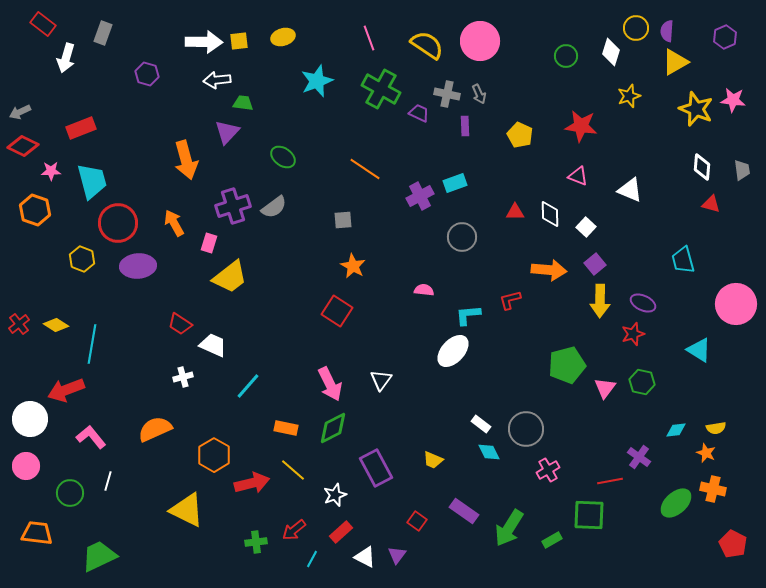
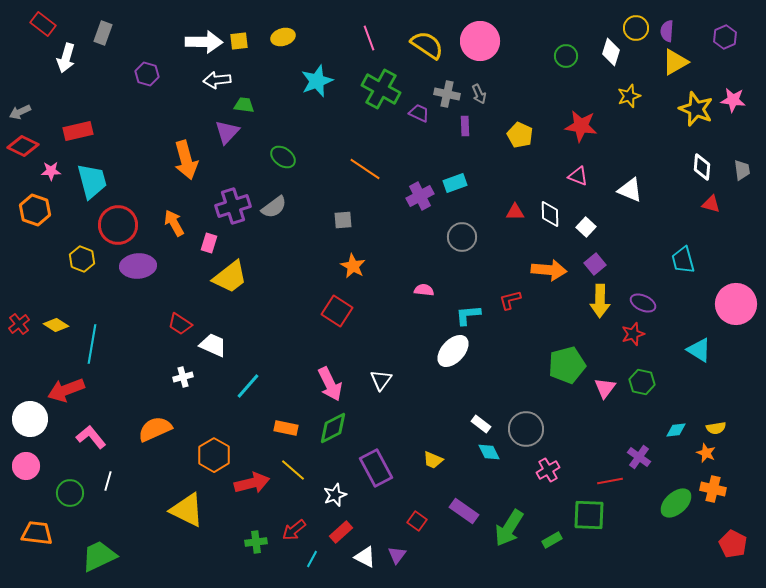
green trapezoid at (243, 103): moved 1 px right, 2 px down
red rectangle at (81, 128): moved 3 px left, 3 px down; rotated 8 degrees clockwise
red circle at (118, 223): moved 2 px down
